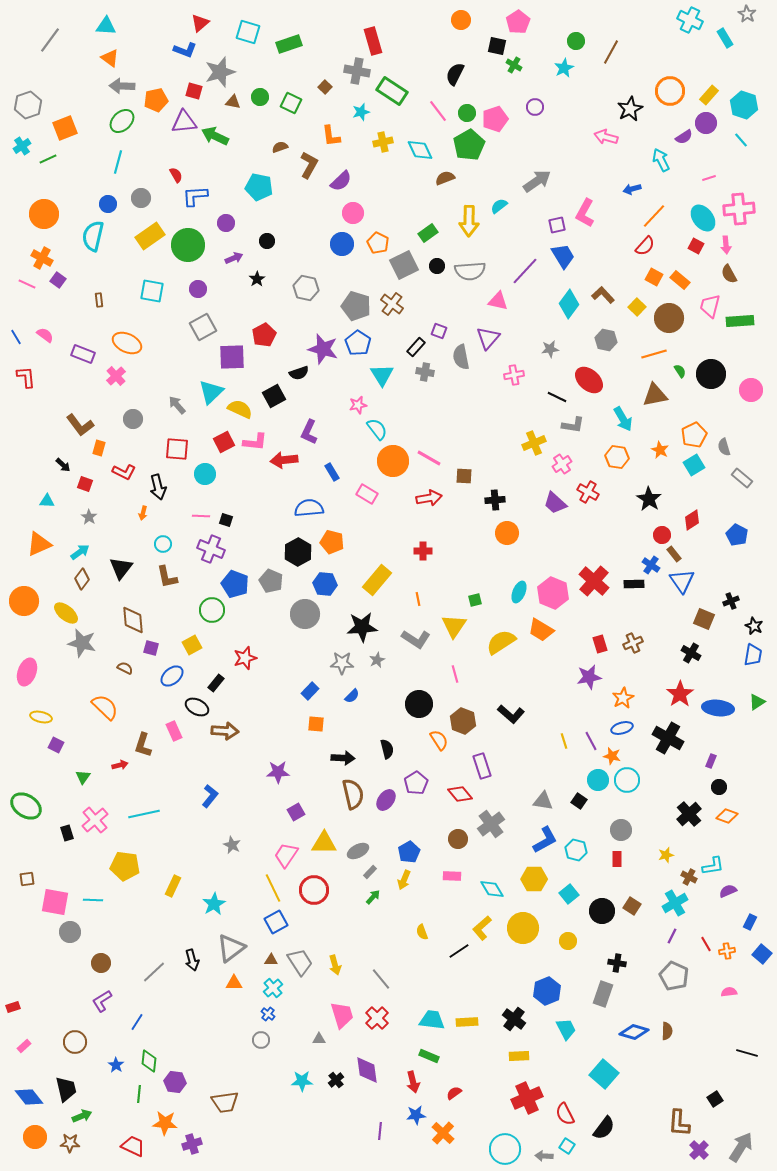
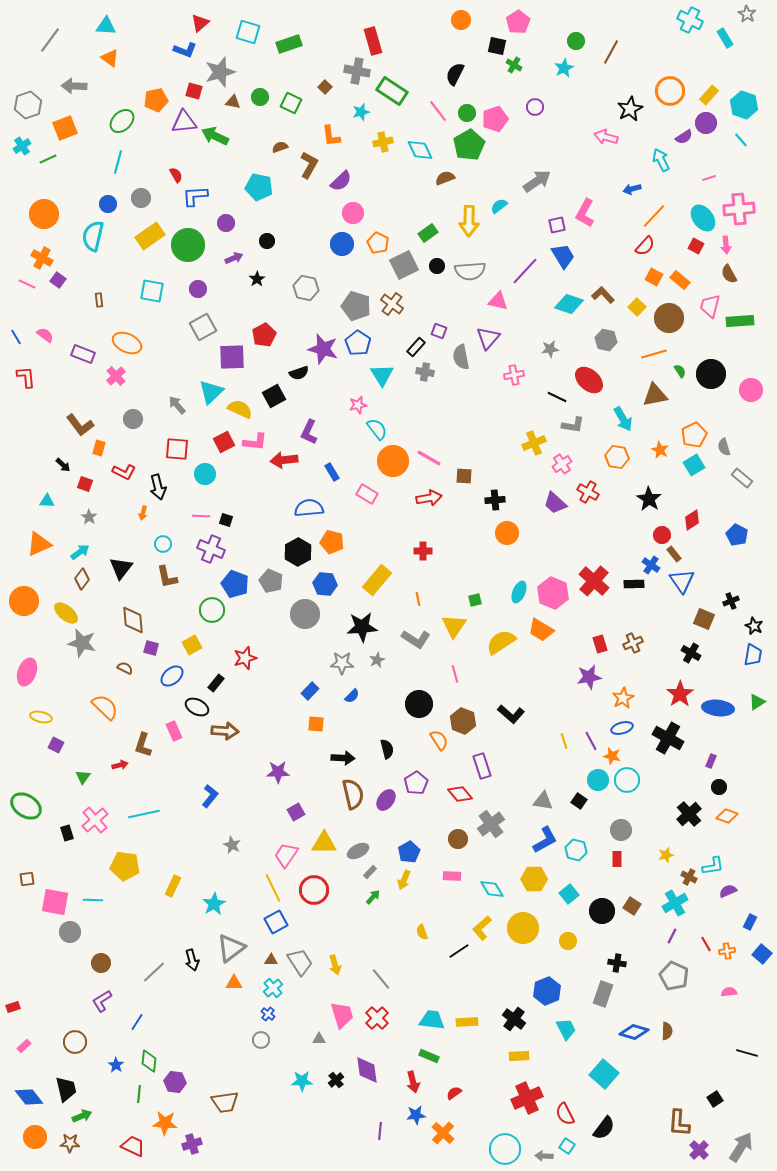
gray arrow at (122, 86): moved 48 px left
cyan diamond at (569, 304): rotated 72 degrees clockwise
